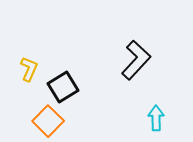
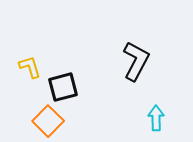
black L-shape: moved 1 px down; rotated 15 degrees counterclockwise
yellow L-shape: moved 1 px right, 2 px up; rotated 40 degrees counterclockwise
black square: rotated 16 degrees clockwise
